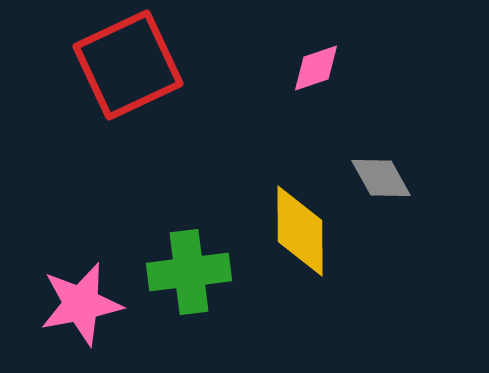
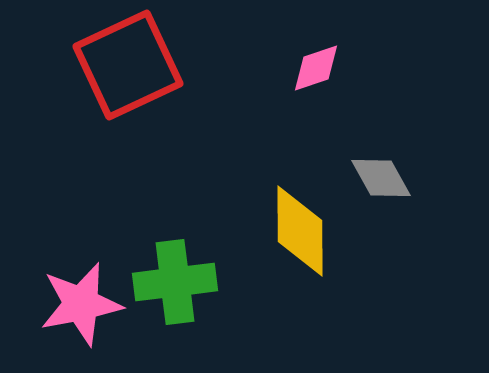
green cross: moved 14 px left, 10 px down
